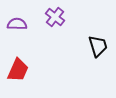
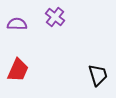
black trapezoid: moved 29 px down
